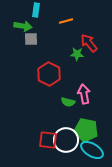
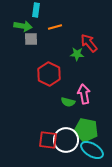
orange line: moved 11 px left, 6 px down
